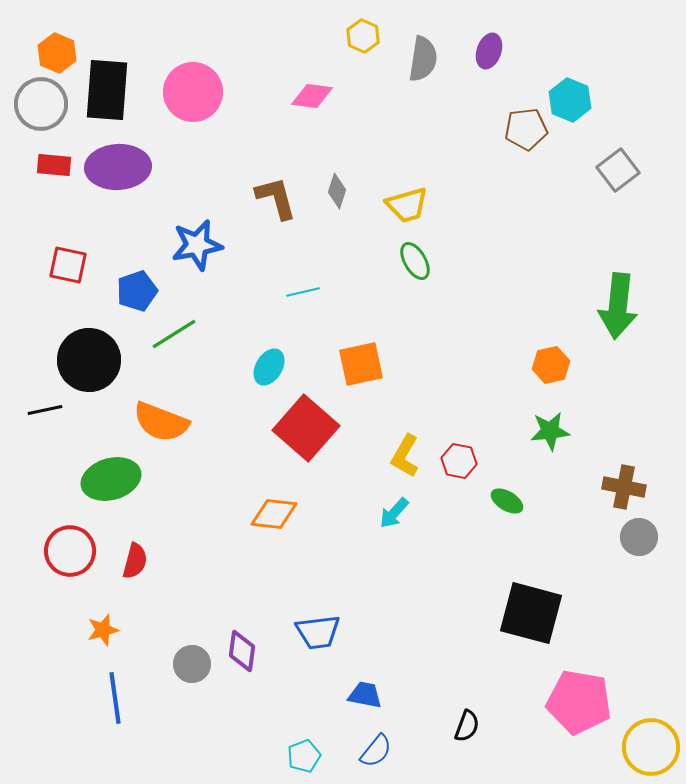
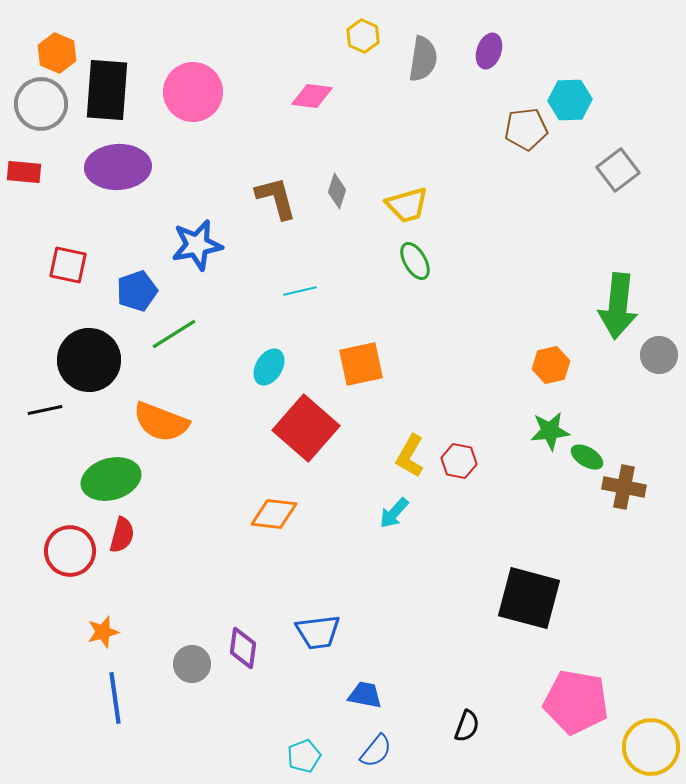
cyan hexagon at (570, 100): rotated 24 degrees counterclockwise
red rectangle at (54, 165): moved 30 px left, 7 px down
cyan line at (303, 292): moved 3 px left, 1 px up
yellow L-shape at (405, 456): moved 5 px right
green ellipse at (507, 501): moved 80 px right, 44 px up
gray circle at (639, 537): moved 20 px right, 182 px up
red semicircle at (135, 561): moved 13 px left, 26 px up
black square at (531, 613): moved 2 px left, 15 px up
orange star at (103, 630): moved 2 px down
purple diamond at (242, 651): moved 1 px right, 3 px up
pink pentagon at (579, 702): moved 3 px left
